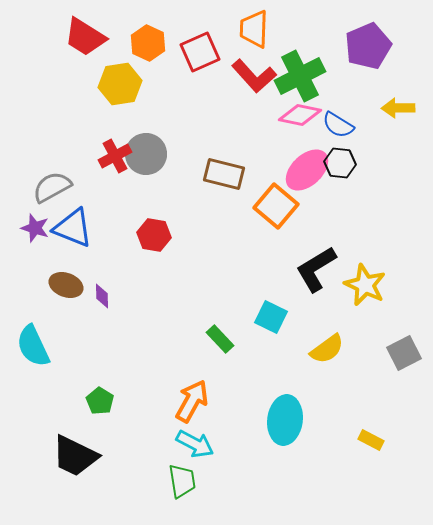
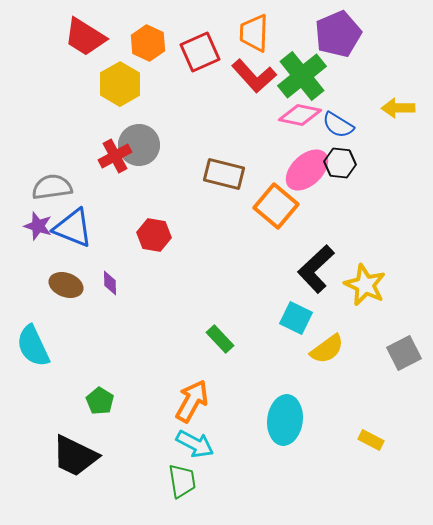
orange trapezoid: moved 4 px down
purple pentagon: moved 30 px left, 12 px up
green cross: moved 2 px right; rotated 12 degrees counterclockwise
yellow hexagon: rotated 21 degrees counterclockwise
gray circle: moved 7 px left, 9 px up
gray semicircle: rotated 21 degrees clockwise
purple star: moved 3 px right, 2 px up
black L-shape: rotated 12 degrees counterclockwise
purple diamond: moved 8 px right, 13 px up
cyan square: moved 25 px right, 1 px down
